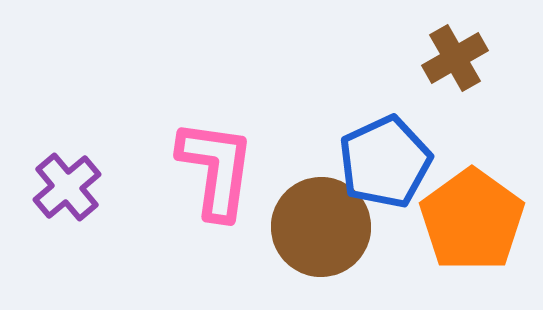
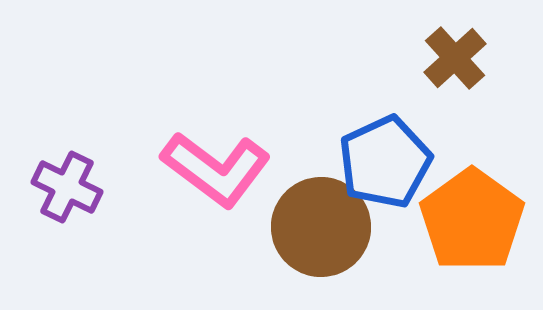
brown cross: rotated 12 degrees counterclockwise
pink L-shape: rotated 119 degrees clockwise
purple cross: rotated 24 degrees counterclockwise
